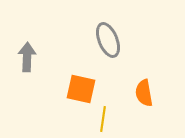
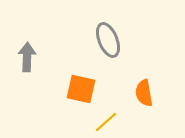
yellow line: moved 3 px right, 3 px down; rotated 40 degrees clockwise
